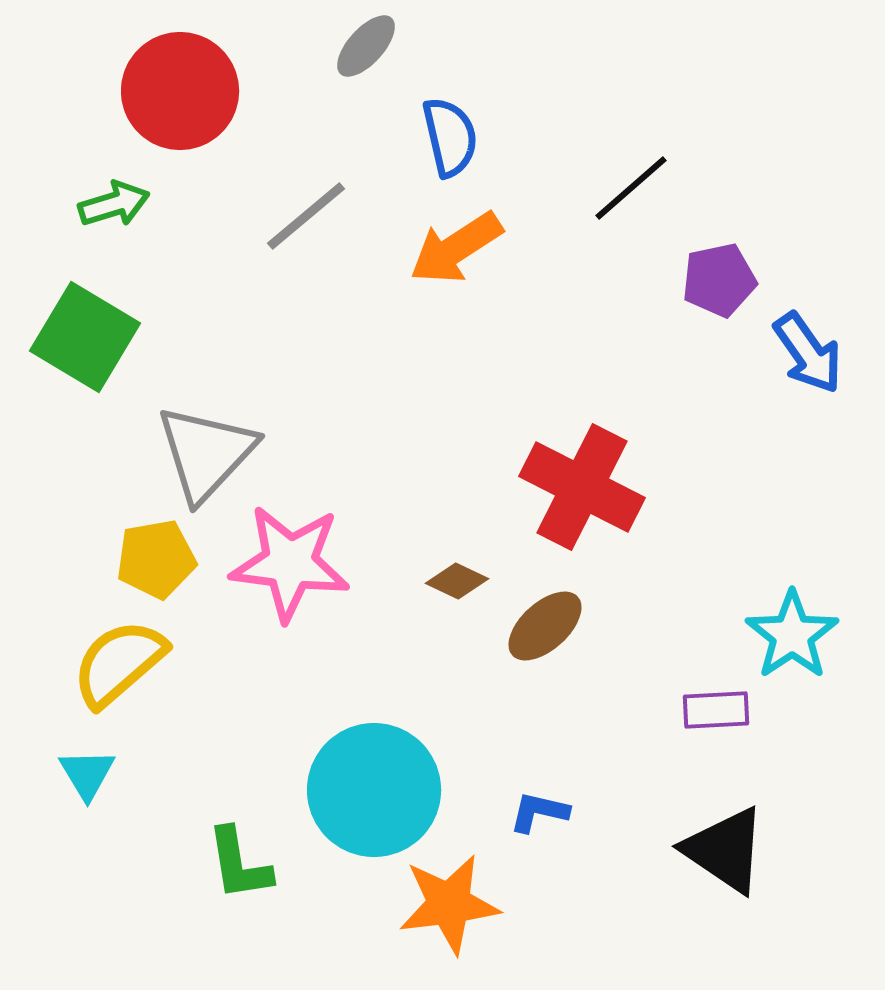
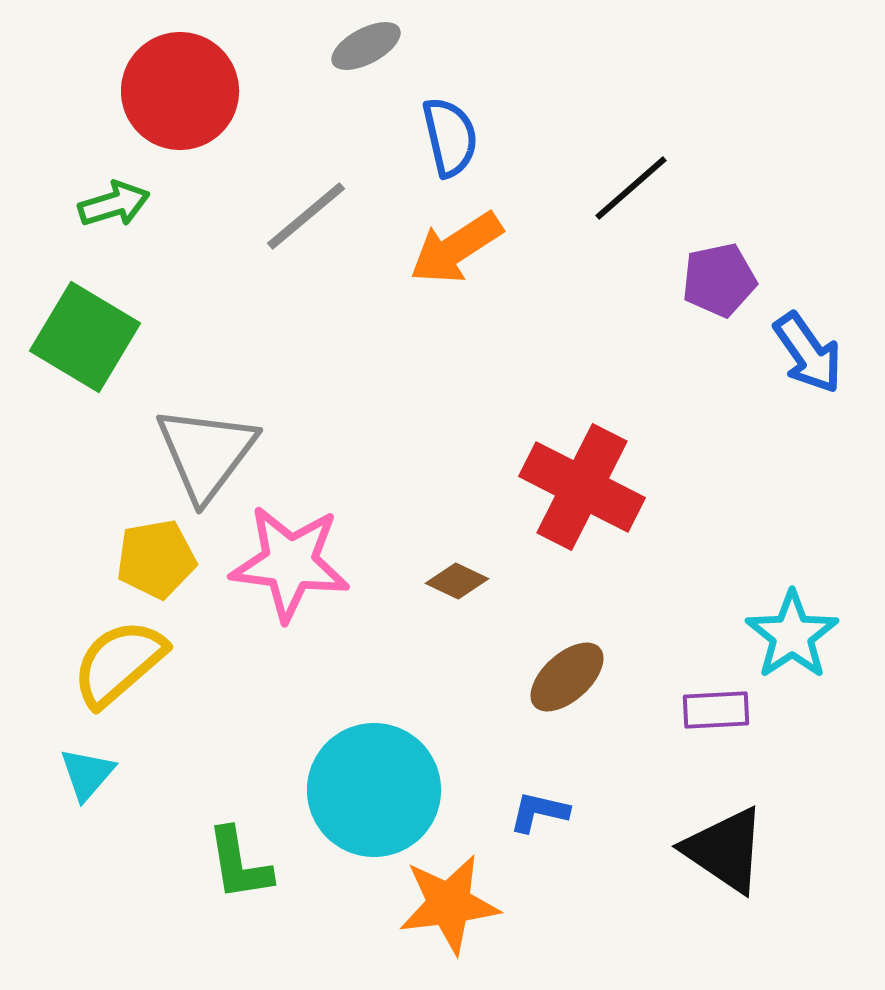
gray ellipse: rotated 20 degrees clockwise
gray triangle: rotated 6 degrees counterclockwise
brown ellipse: moved 22 px right, 51 px down
cyan triangle: rotated 12 degrees clockwise
